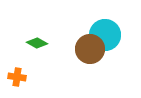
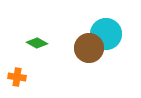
cyan circle: moved 1 px right, 1 px up
brown circle: moved 1 px left, 1 px up
